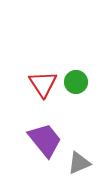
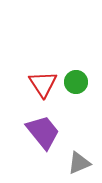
purple trapezoid: moved 2 px left, 8 px up
